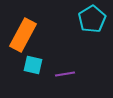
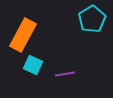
cyan square: rotated 12 degrees clockwise
